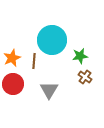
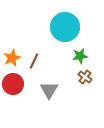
cyan circle: moved 13 px right, 13 px up
brown line: rotated 21 degrees clockwise
